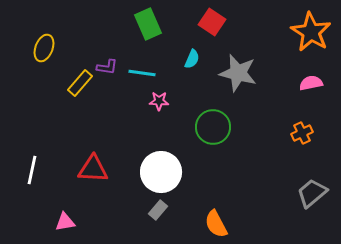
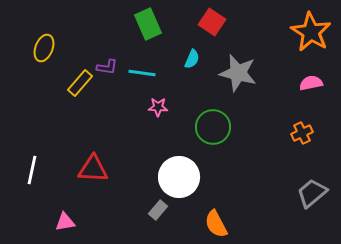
pink star: moved 1 px left, 6 px down
white circle: moved 18 px right, 5 px down
